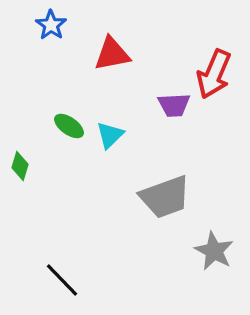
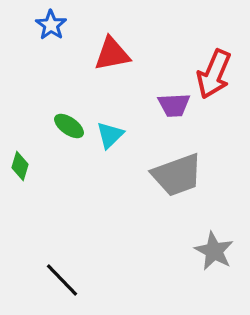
gray trapezoid: moved 12 px right, 22 px up
